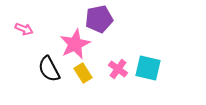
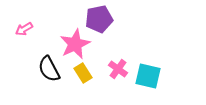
pink arrow: rotated 126 degrees clockwise
cyan square: moved 8 px down
